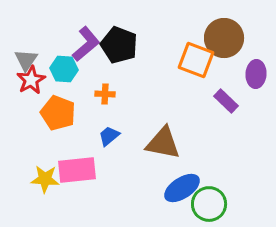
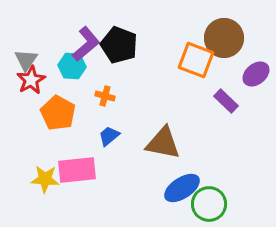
cyan hexagon: moved 8 px right, 3 px up
purple ellipse: rotated 48 degrees clockwise
orange cross: moved 2 px down; rotated 12 degrees clockwise
orange pentagon: rotated 8 degrees clockwise
